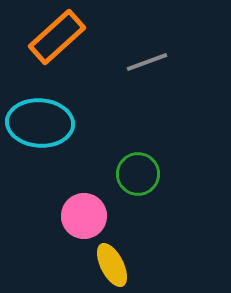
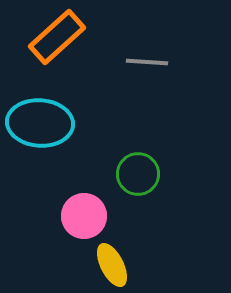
gray line: rotated 24 degrees clockwise
